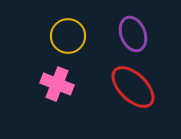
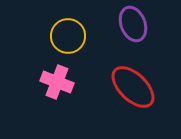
purple ellipse: moved 10 px up
pink cross: moved 2 px up
